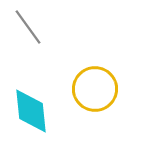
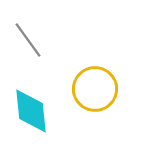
gray line: moved 13 px down
